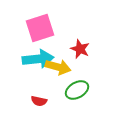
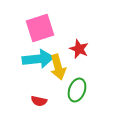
red star: moved 1 px left
yellow arrow: rotated 60 degrees clockwise
green ellipse: rotated 40 degrees counterclockwise
